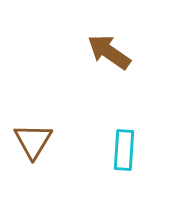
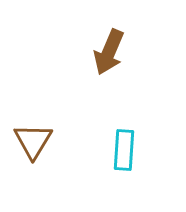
brown arrow: rotated 102 degrees counterclockwise
